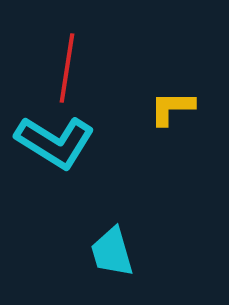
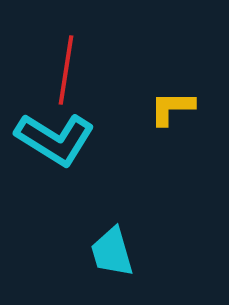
red line: moved 1 px left, 2 px down
cyan L-shape: moved 3 px up
